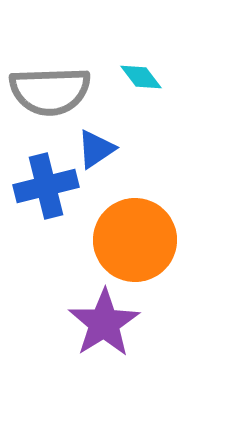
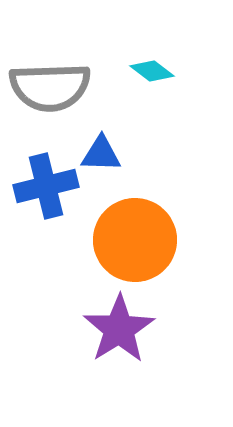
cyan diamond: moved 11 px right, 6 px up; rotated 15 degrees counterclockwise
gray semicircle: moved 4 px up
blue triangle: moved 5 px right, 5 px down; rotated 36 degrees clockwise
purple star: moved 15 px right, 6 px down
